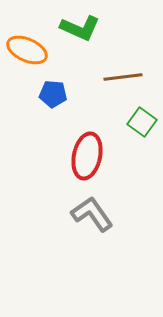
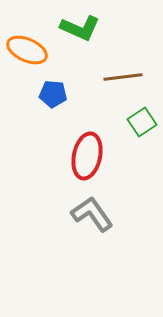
green square: rotated 20 degrees clockwise
